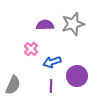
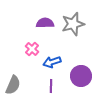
purple semicircle: moved 2 px up
pink cross: moved 1 px right
purple circle: moved 4 px right
